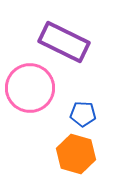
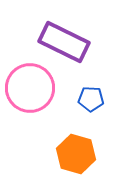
blue pentagon: moved 8 px right, 15 px up
